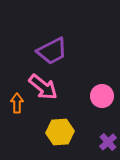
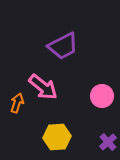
purple trapezoid: moved 11 px right, 5 px up
orange arrow: rotated 18 degrees clockwise
yellow hexagon: moved 3 px left, 5 px down
